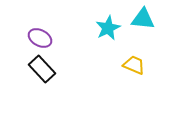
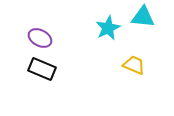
cyan triangle: moved 2 px up
black rectangle: rotated 24 degrees counterclockwise
